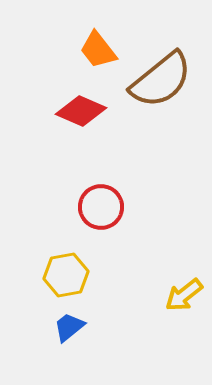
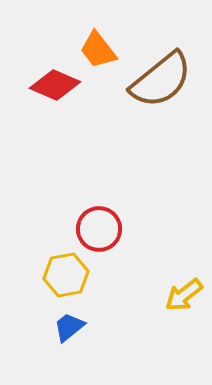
red diamond: moved 26 px left, 26 px up
red circle: moved 2 px left, 22 px down
